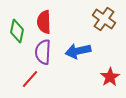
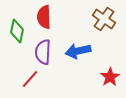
red semicircle: moved 5 px up
